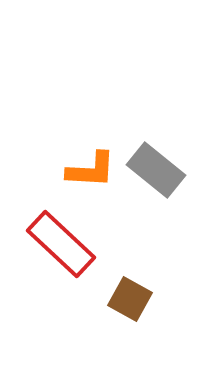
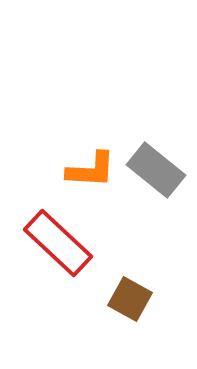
red rectangle: moved 3 px left, 1 px up
